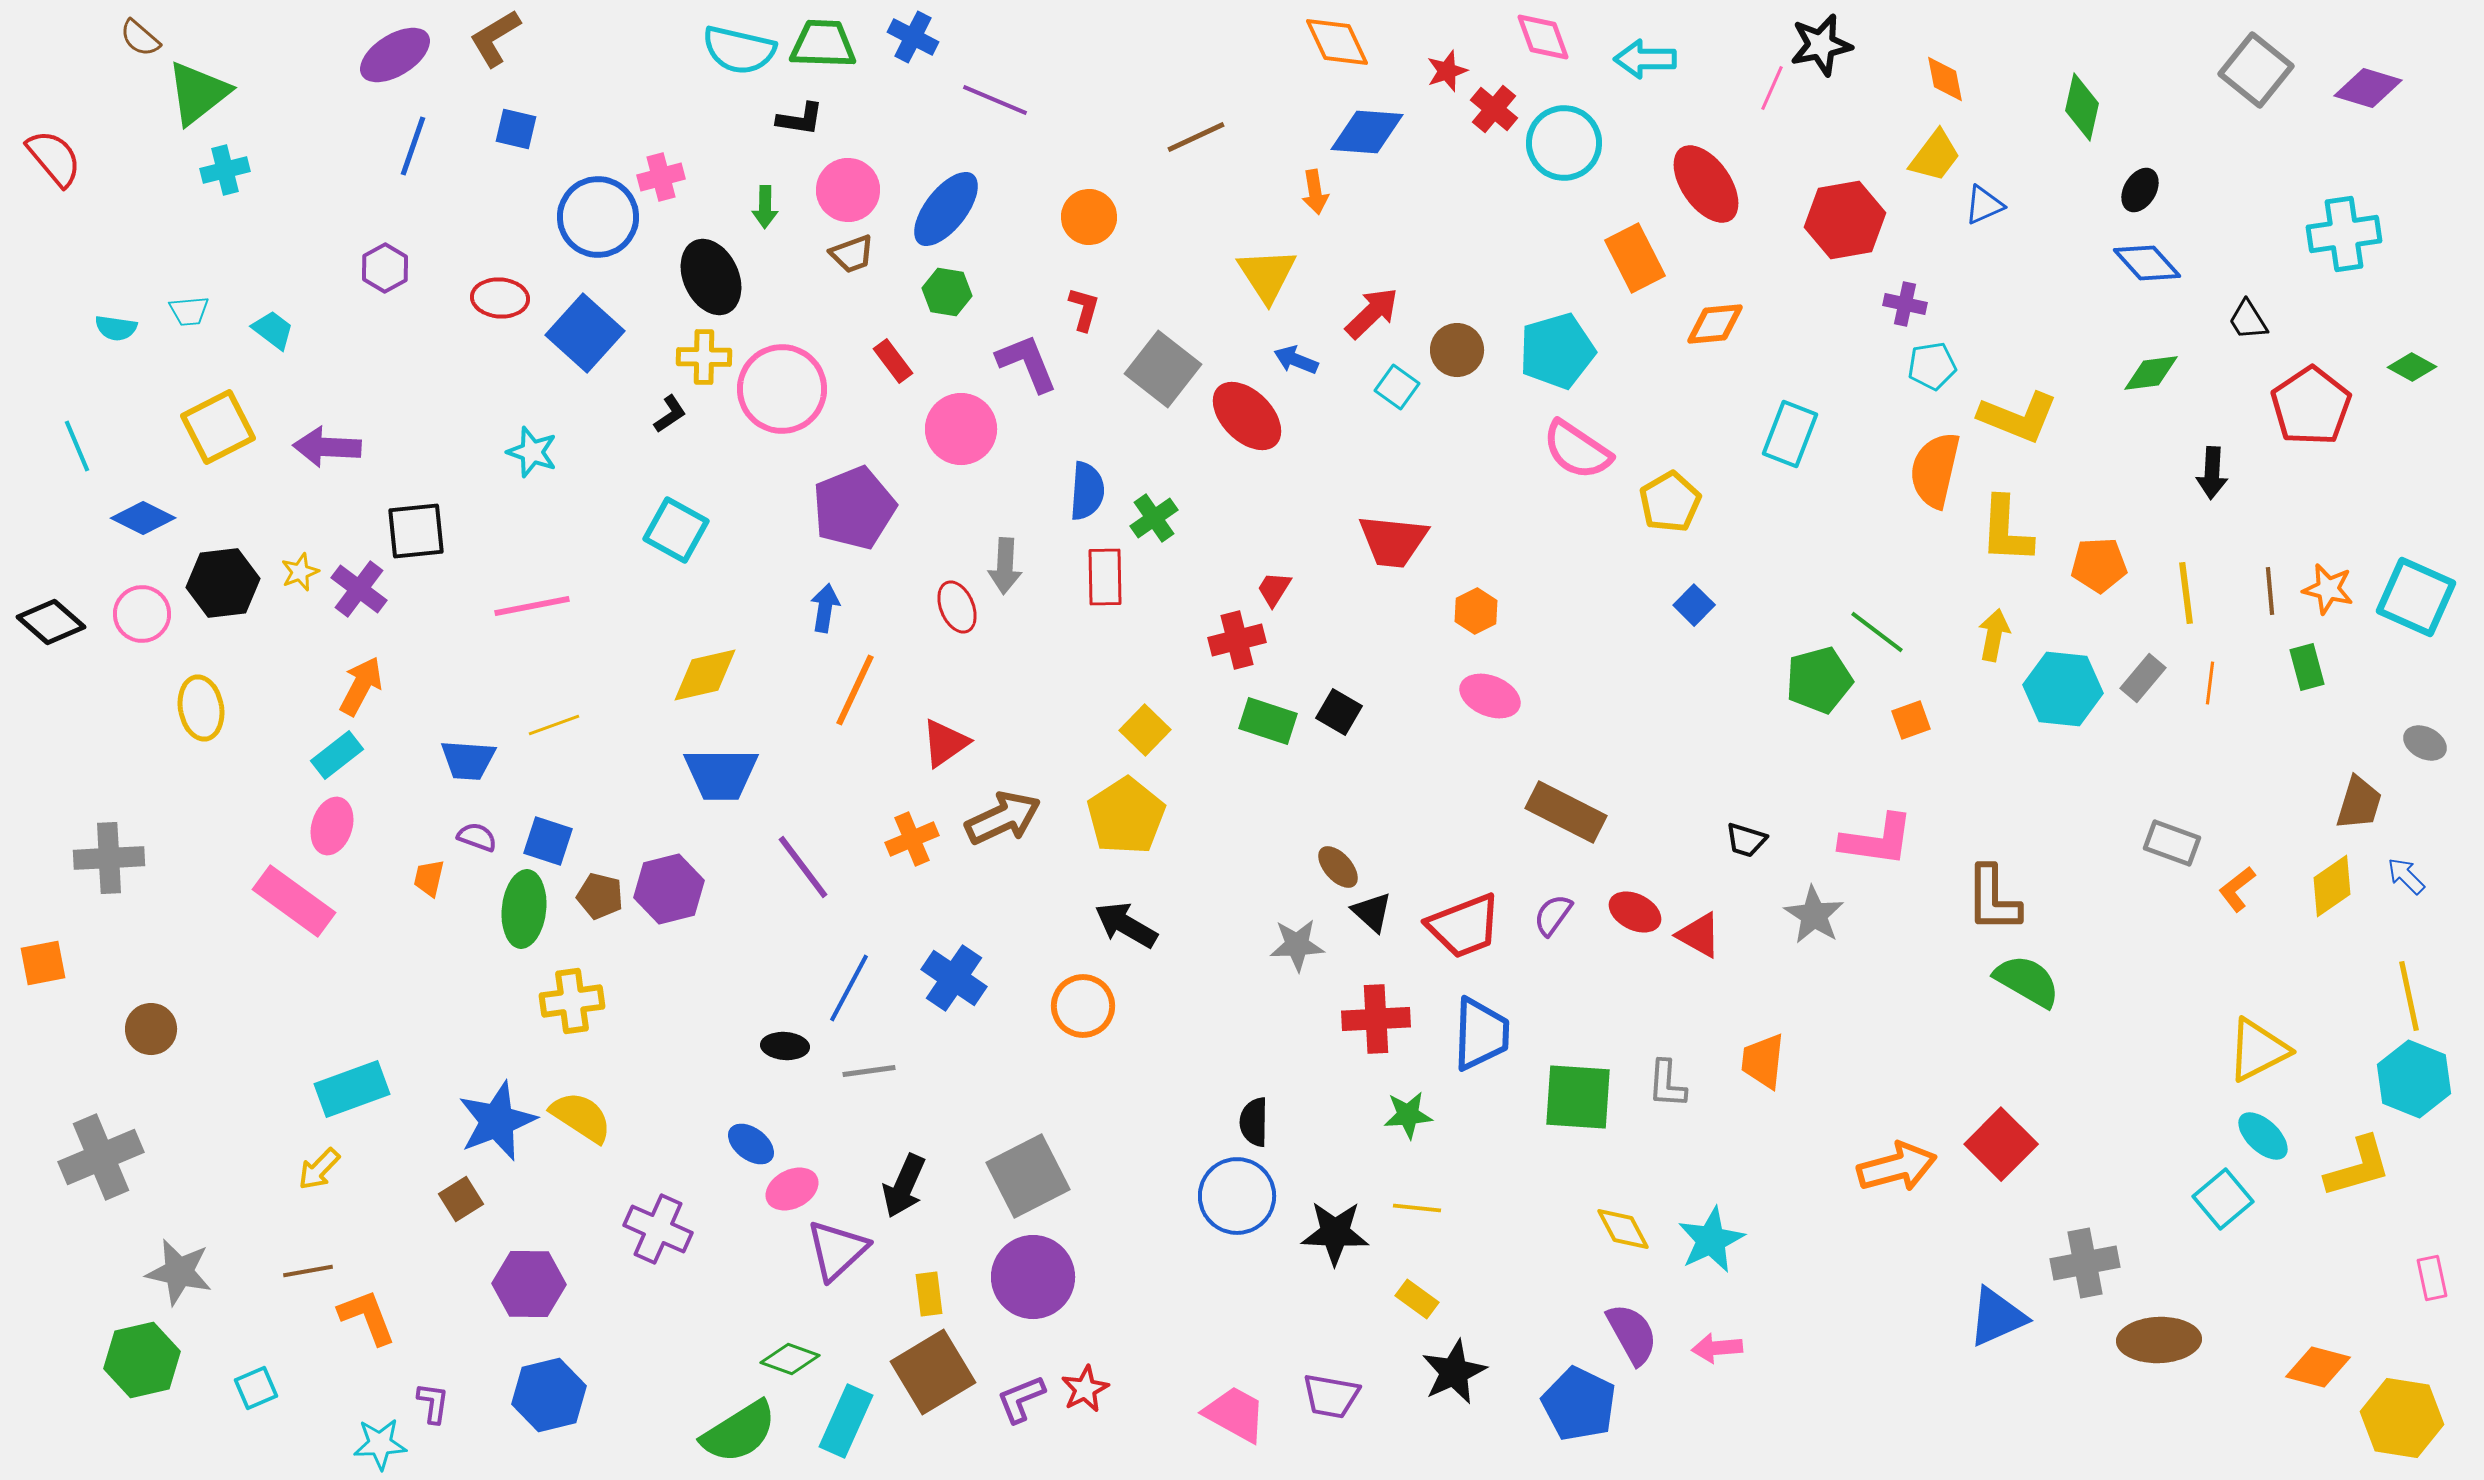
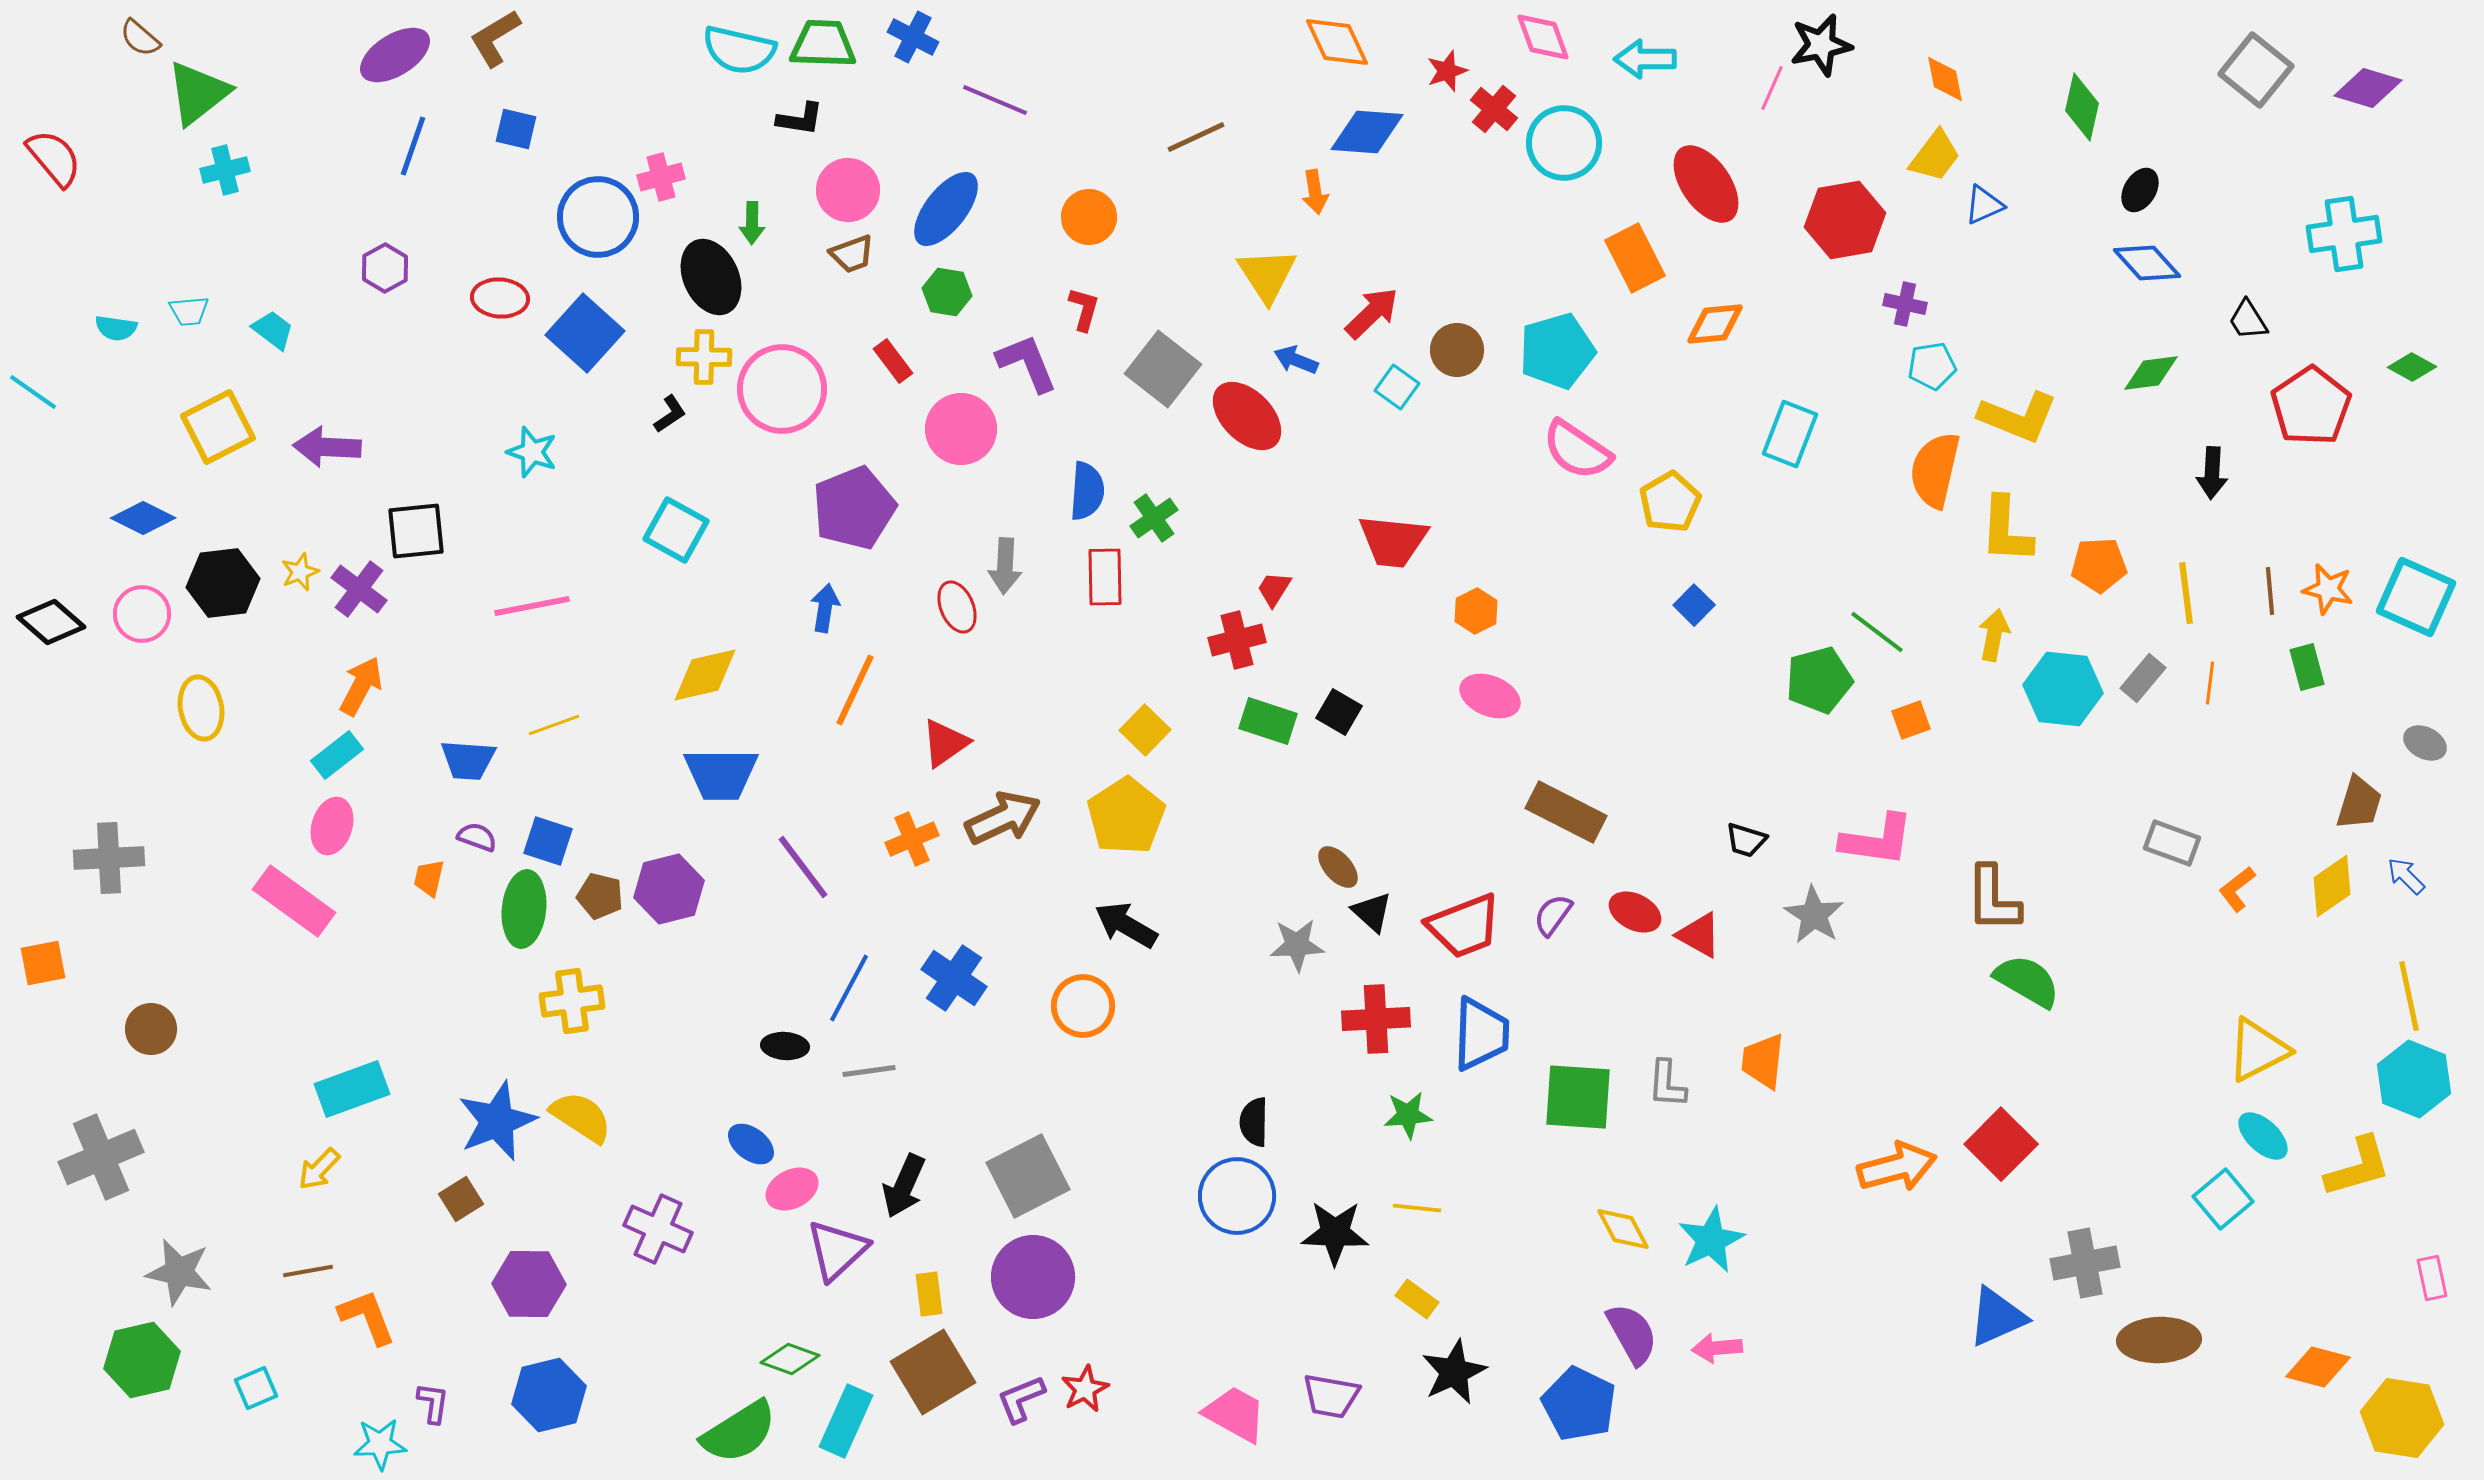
green arrow at (765, 207): moved 13 px left, 16 px down
cyan line at (77, 446): moved 44 px left, 54 px up; rotated 32 degrees counterclockwise
